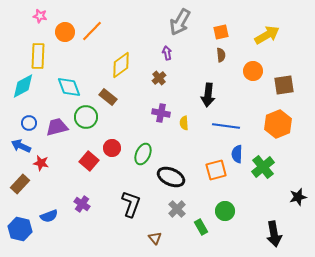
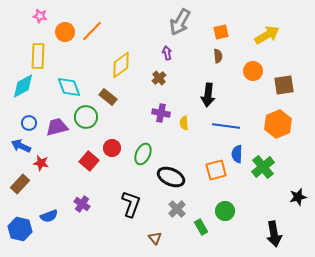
brown semicircle at (221, 55): moved 3 px left, 1 px down
